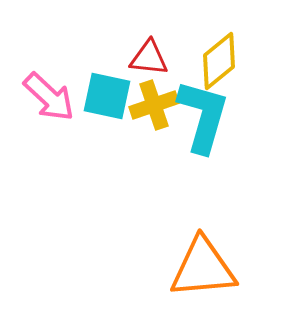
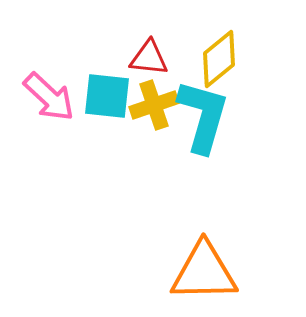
yellow diamond: moved 2 px up
cyan square: rotated 6 degrees counterclockwise
orange triangle: moved 1 px right, 4 px down; rotated 4 degrees clockwise
